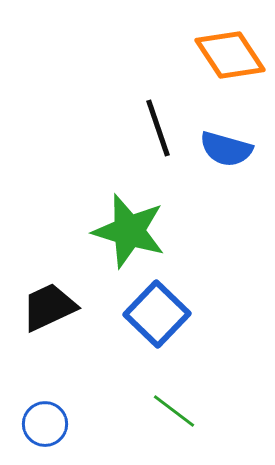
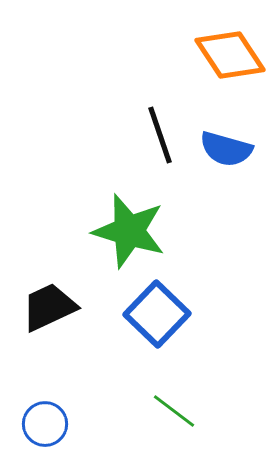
black line: moved 2 px right, 7 px down
